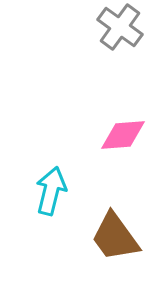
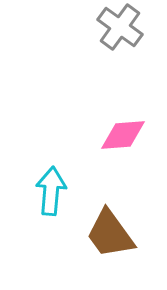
cyan arrow: rotated 9 degrees counterclockwise
brown trapezoid: moved 5 px left, 3 px up
